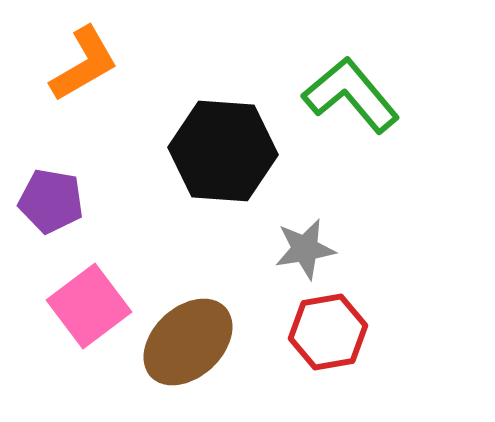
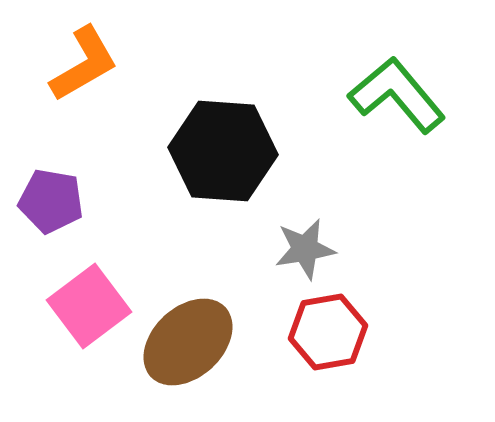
green L-shape: moved 46 px right
